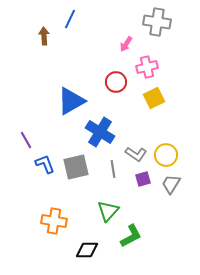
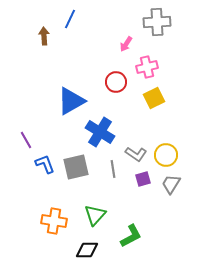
gray cross: rotated 12 degrees counterclockwise
green triangle: moved 13 px left, 4 px down
